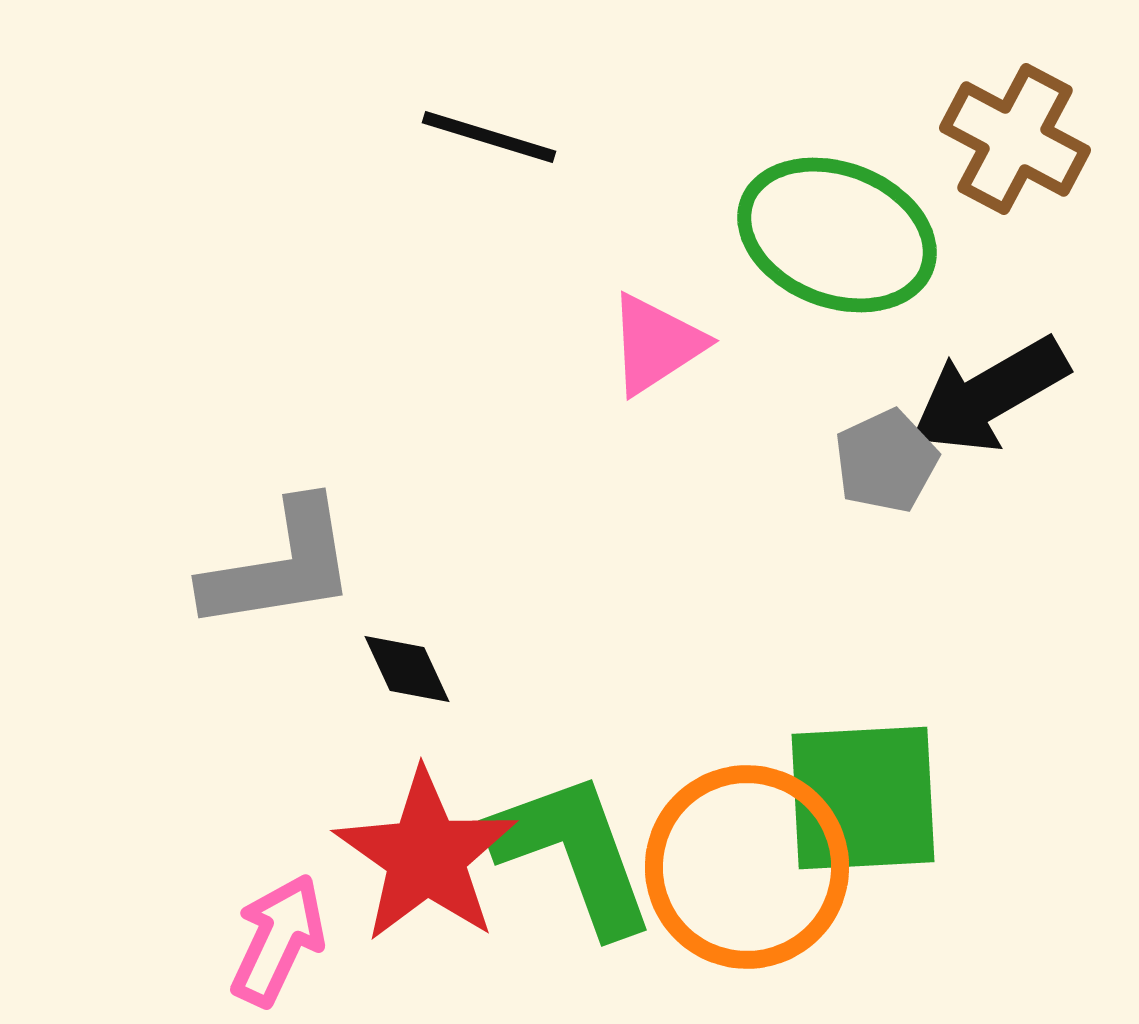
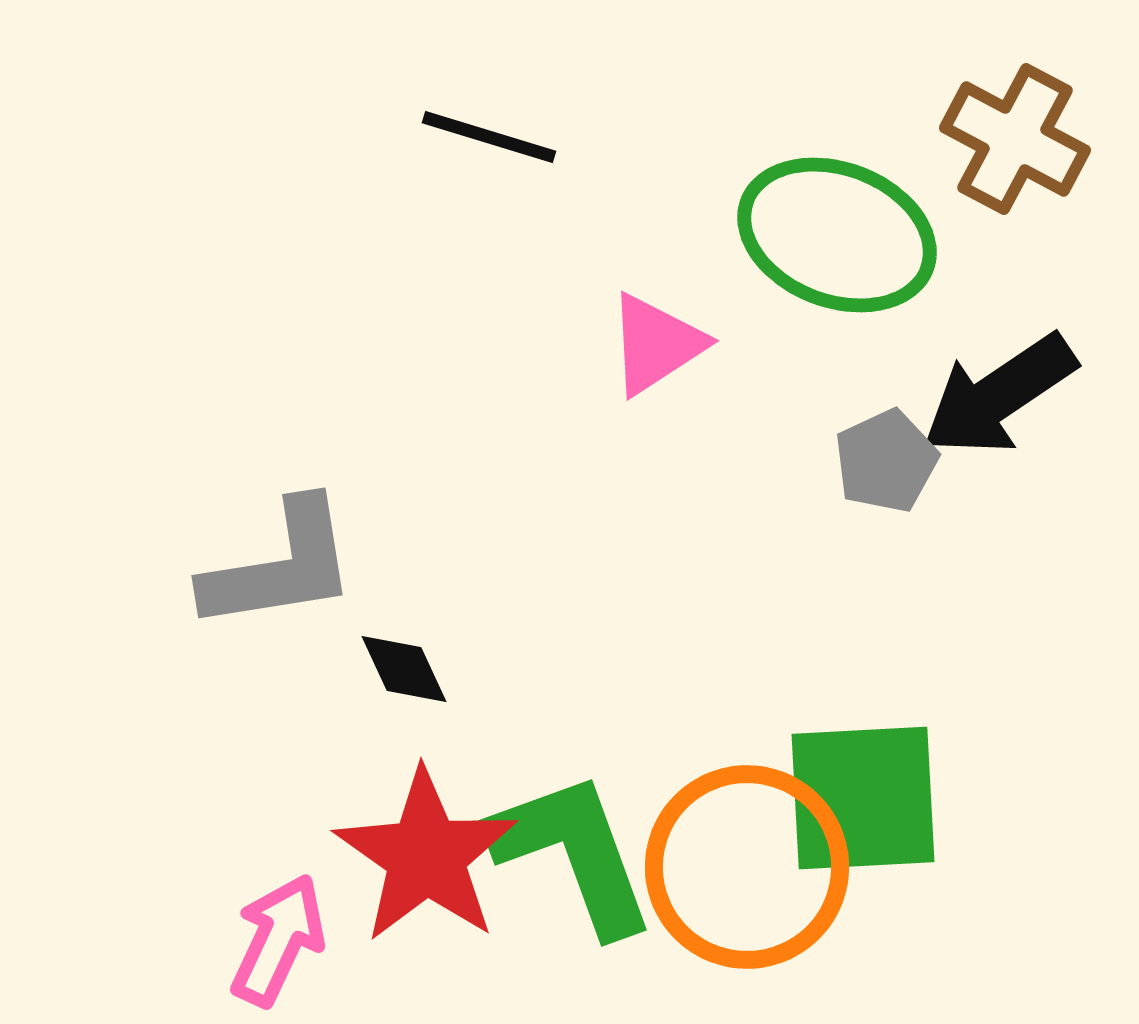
black arrow: moved 10 px right; rotated 4 degrees counterclockwise
black diamond: moved 3 px left
